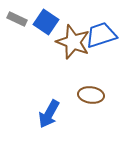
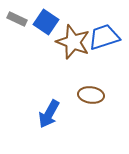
blue trapezoid: moved 3 px right, 2 px down
